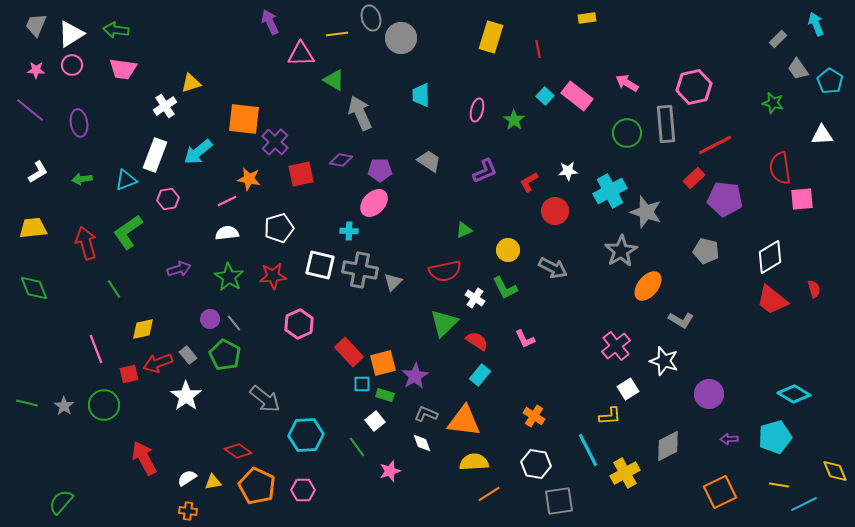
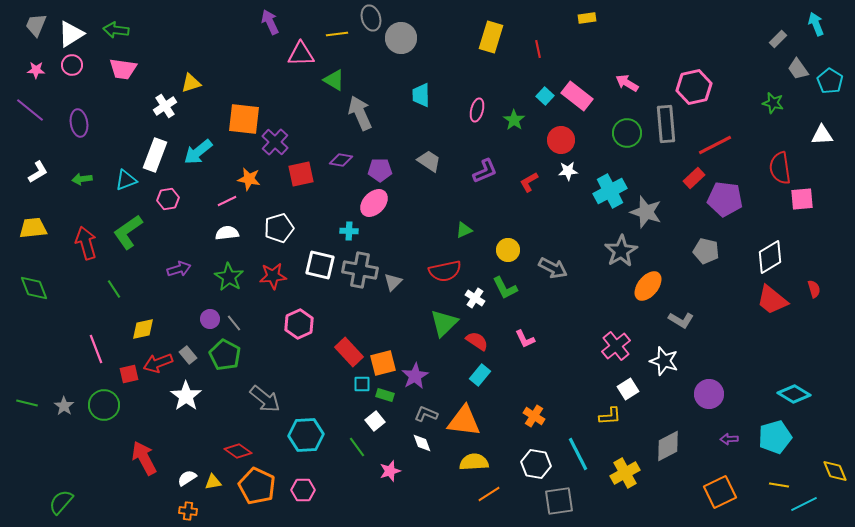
red circle at (555, 211): moved 6 px right, 71 px up
cyan line at (588, 450): moved 10 px left, 4 px down
